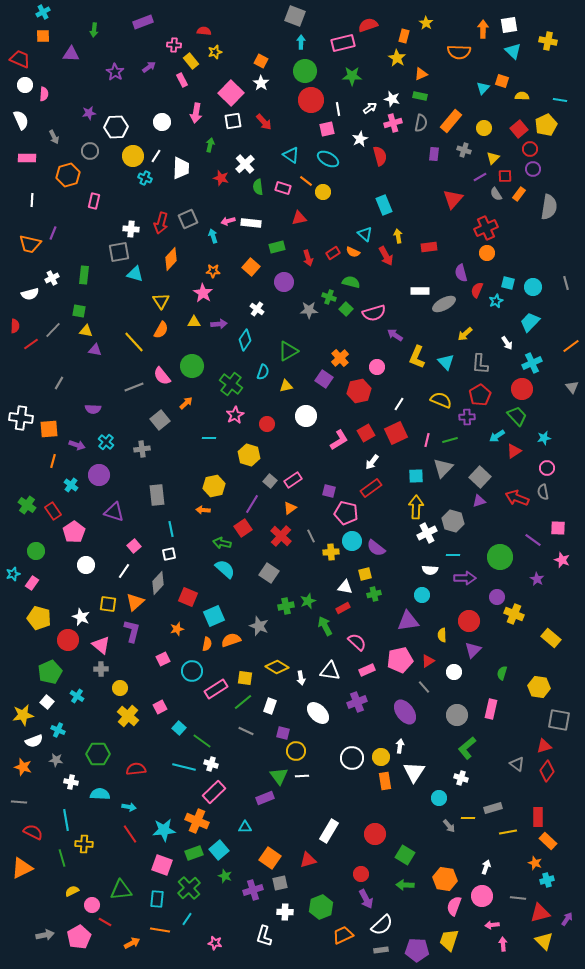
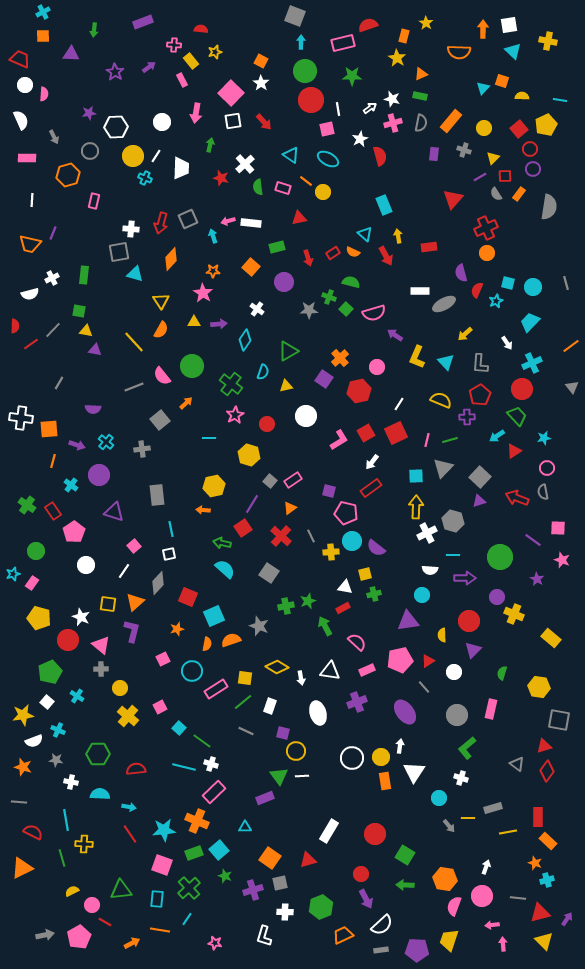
red semicircle at (204, 31): moved 3 px left, 2 px up
white ellipse at (318, 713): rotated 30 degrees clockwise
